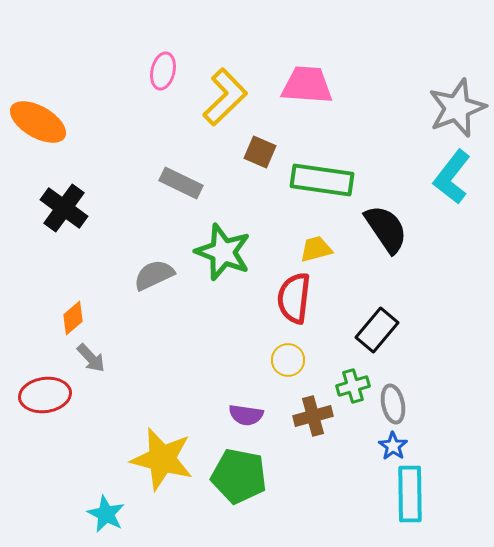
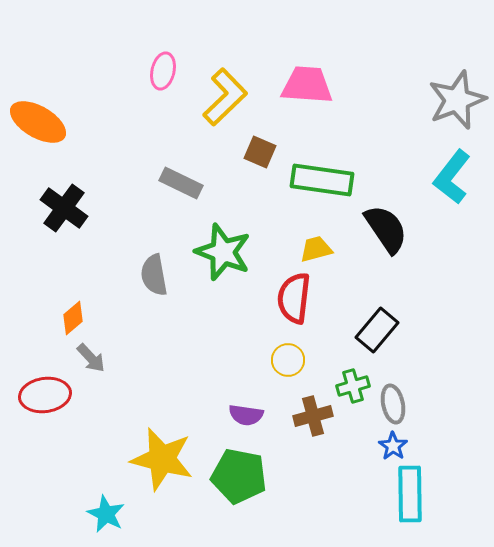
gray star: moved 8 px up
gray semicircle: rotated 75 degrees counterclockwise
